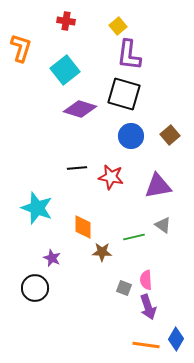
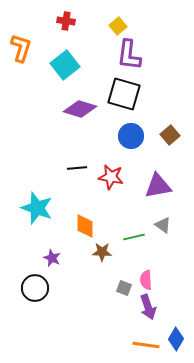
cyan square: moved 5 px up
orange diamond: moved 2 px right, 1 px up
